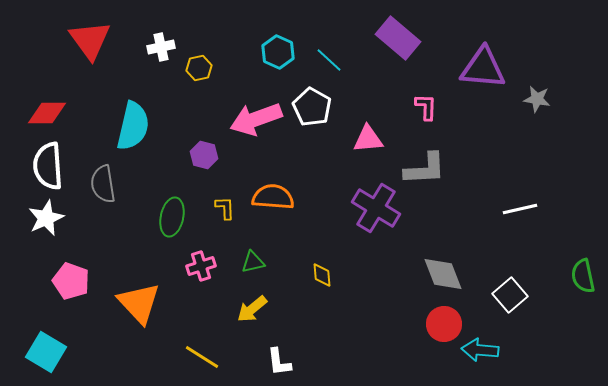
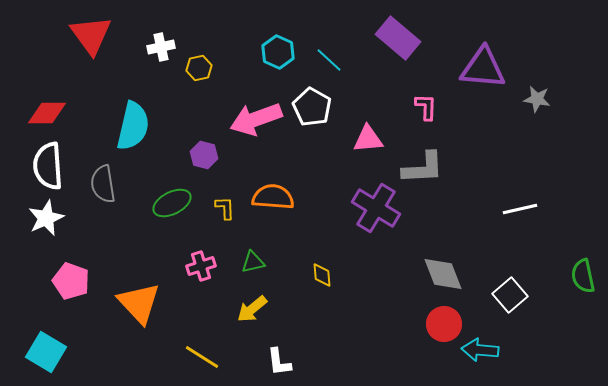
red triangle: moved 1 px right, 5 px up
gray L-shape: moved 2 px left, 1 px up
green ellipse: moved 14 px up; rotated 51 degrees clockwise
